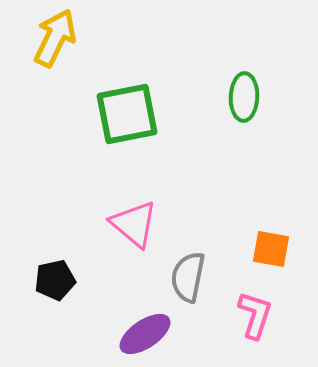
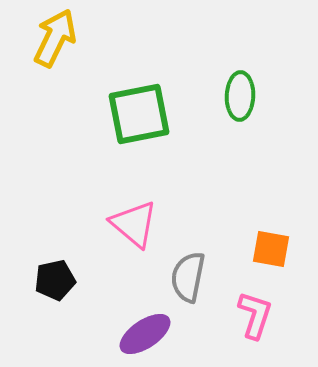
green ellipse: moved 4 px left, 1 px up
green square: moved 12 px right
